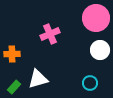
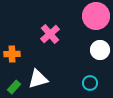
pink circle: moved 2 px up
pink cross: rotated 18 degrees counterclockwise
